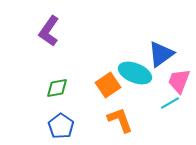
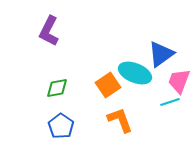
purple L-shape: rotated 8 degrees counterclockwise
cyan line: moved 1 px up; rotated 12 degrees clockwise
